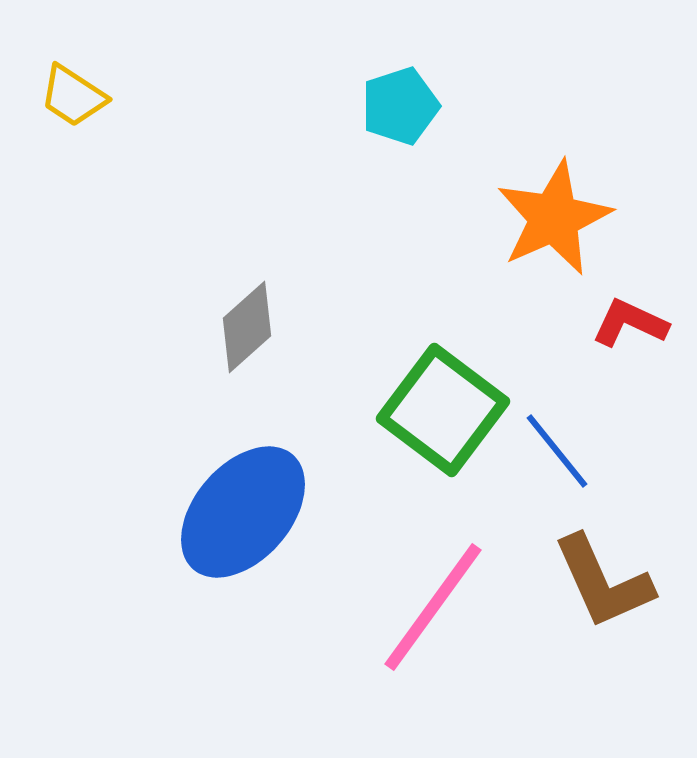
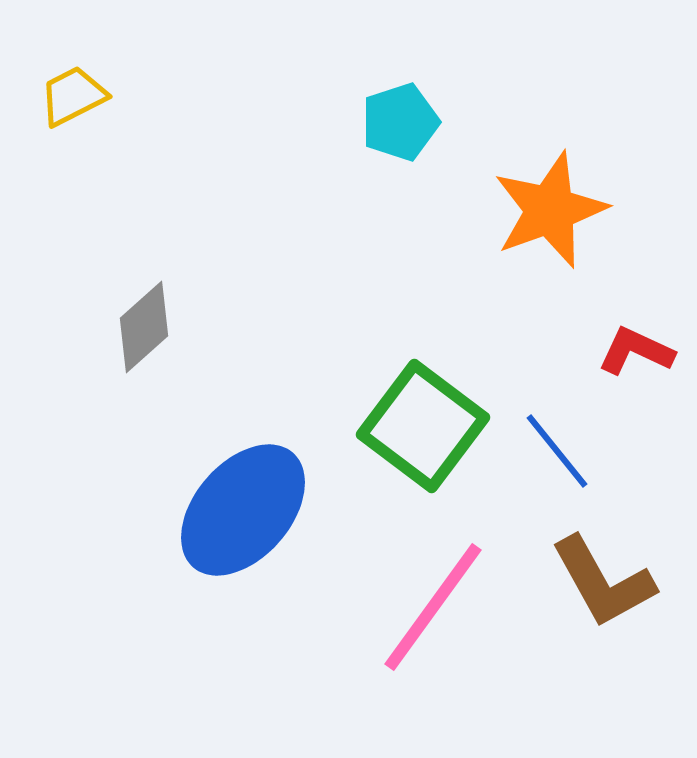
yellow trapezoid: rotated 120 degrees clockwise
cyan pentagon: moved 16 px down
orange star: moved 4 px left, 8 px up; rotated 4 degrees clockwise
red L-shape: moved 6 px right, 28 px down
gray diamond: moved 103 px left
green square: moved 20 px left, 16 px down
blue ellipse: moved 2 px up
brown L-shape: rotated 5 degrees counterclockwise
